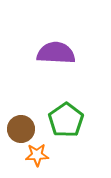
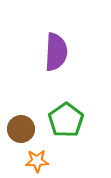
purple semicircle: moved 1 px up; rotated 90 degrees clockwise
orange star: moved 6 px down
